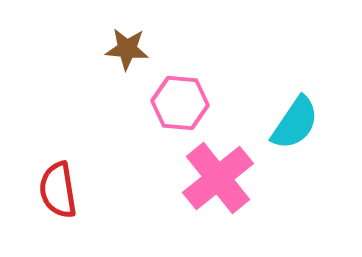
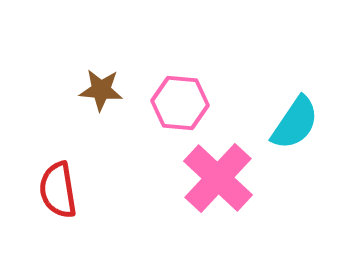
brown star: moved 26 px left, 41 px down
pink cross: rotated 8 degrees counterclockwise
